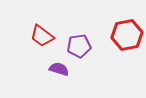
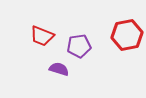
red trapezoid: rotated 15 degrees counterclockwise
